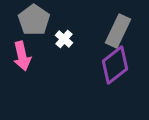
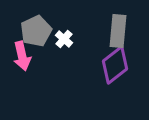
gray pentagon: moved 2 px right, 11 px down; rotated 12 degrees clockwise
gray rectangle: rotated 20 degrees counterclockwise
